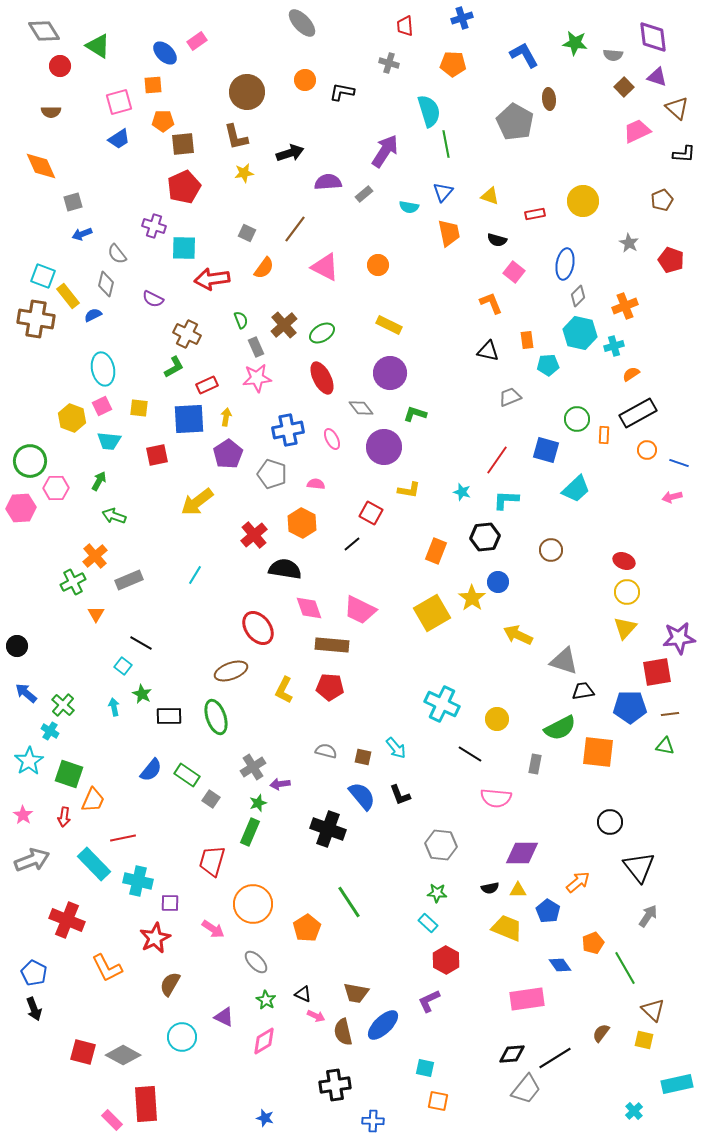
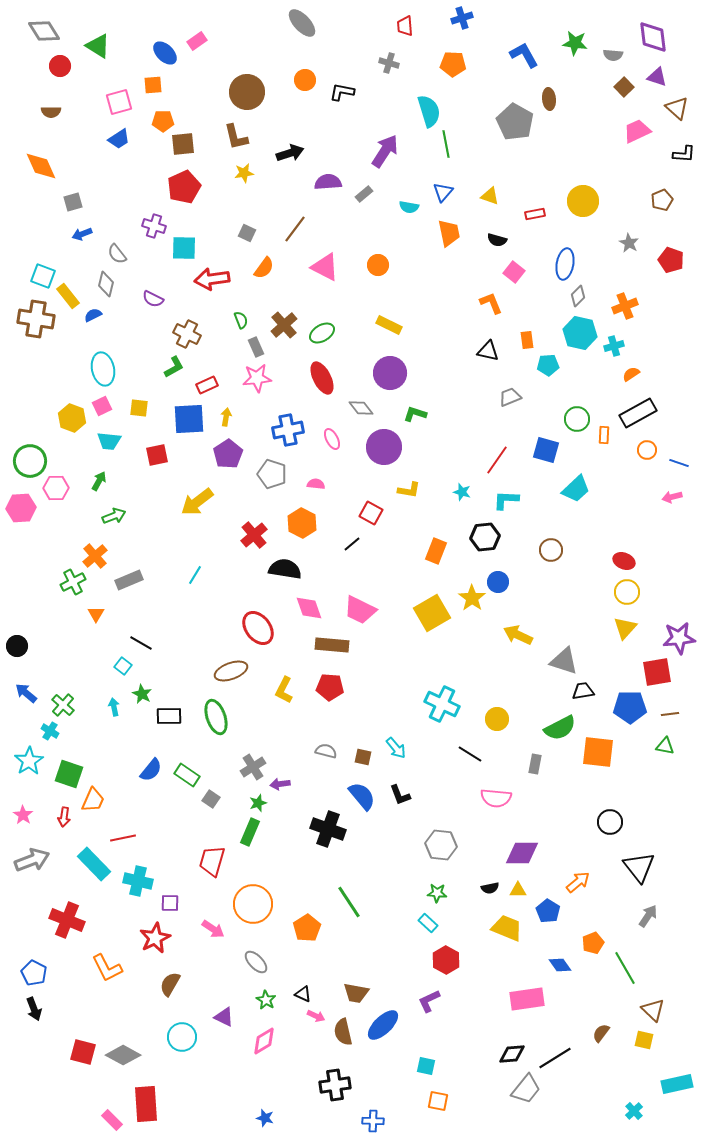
green arrow at (114, 516): rotated 140 degrees clockwise
cyan square at (425, 1068): moved 1 px right, 2 px up
